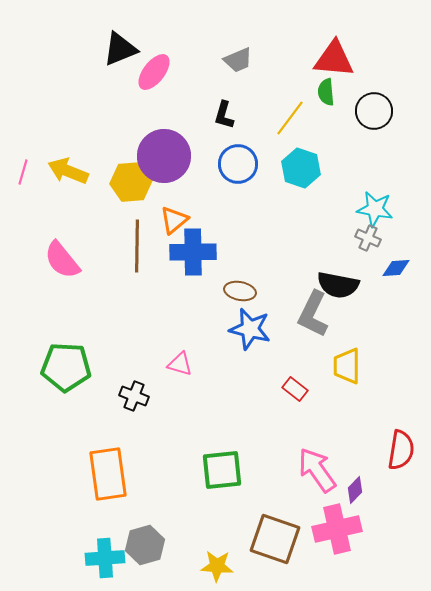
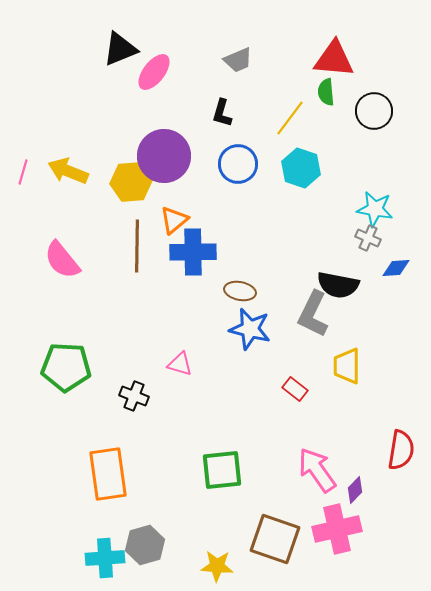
black L-shape: moved 2 px left, 2 px up
